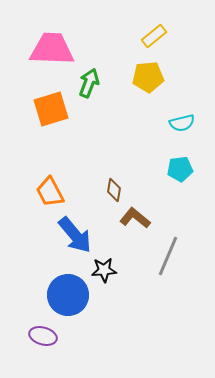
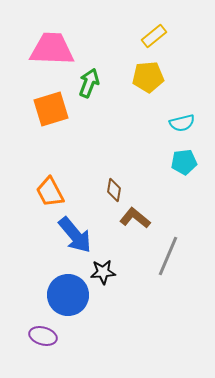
cyan pentagon: moved 4 px right, 7 px up
black star: moved 1 px left, 2 px down
